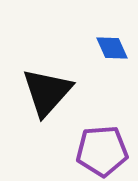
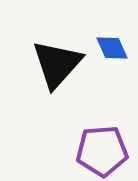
black triangle: moved 10 px right, 28 px up
